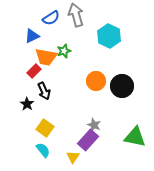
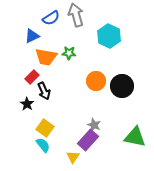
green star: moved 5 px right, 2 px down; rotated 24 degrees clockwise
red rectangle: moved 2 px left, 6 px down
cyan semicircle: moved 5 px up
